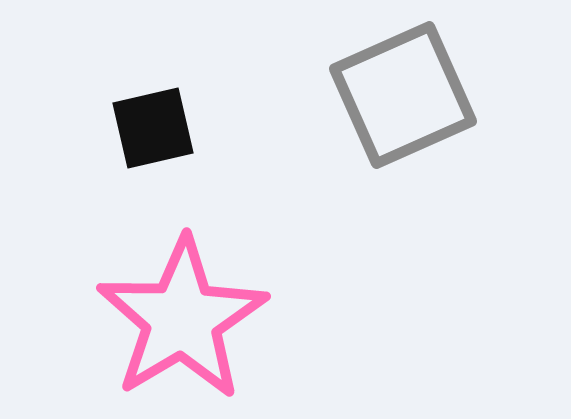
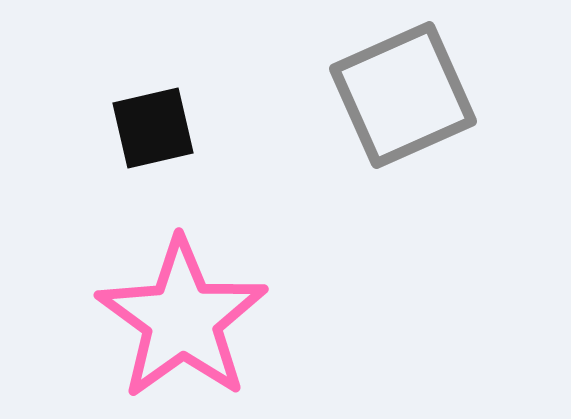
pink star: rotated 5 degrees counterclockwise
